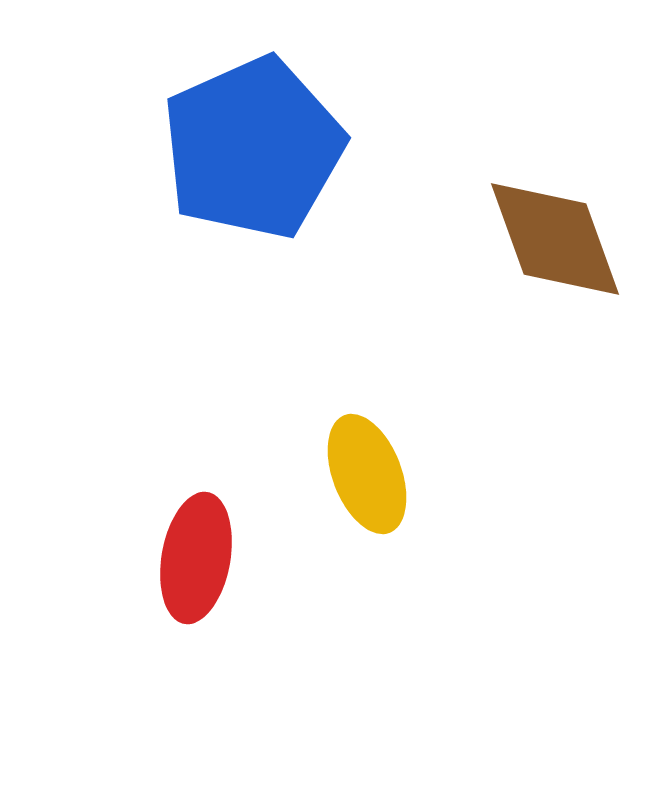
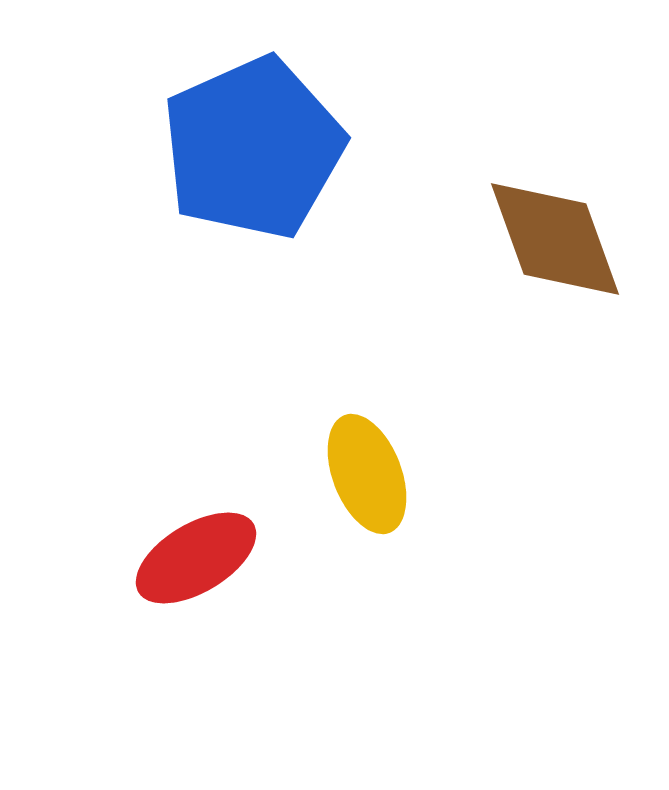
red ellipse: rotated 49 degrees clockwise
